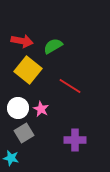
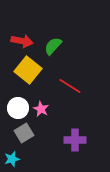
green semicircle: rotated 18 degrees counterclockwise
cyan star: moved 1 px right, 1 px down; rotated 28 degrees counterclockwise
